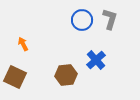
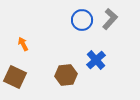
gray L-shape: rotated 25 degrees clockwise
